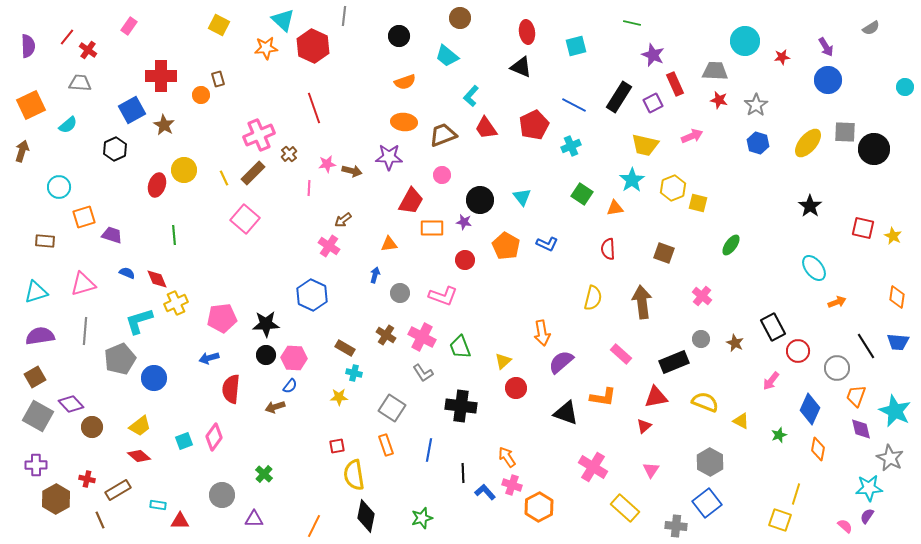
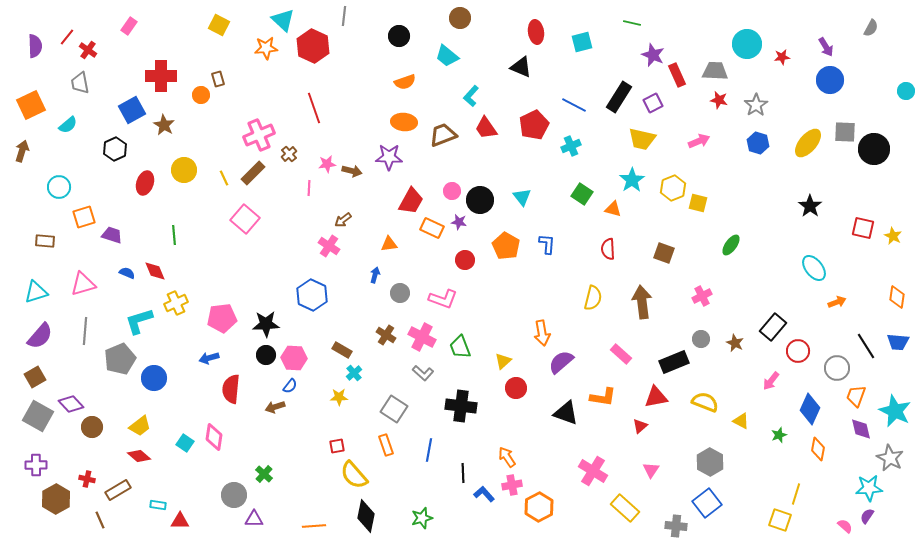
gray semicircle at (871, 28): rotated 30 degrees counterclockwise
red ellipse at (527, 32): moved 9 px right
cyan circle at (745, 41): moved 2 px right, 3 px down
purple semicircle at (28, 46): moved 7 px right
cyan square at (576, 46): moved 6 px right, 4 px up
blue circle at (828, 80): moved 2 px right
gray trapezoid at (80, 83): rotated 105 degrees counterclockwise
red rectangle at (675, 84): moved 2 px right, 9 px up
cyan circle at (905, 87): moved 1 px right, 4 px down
pink arrow at (692, 136): moved 7 px right, 5 px down
yellow trapezoid at (645, 145): moved 3 px left, 6 px up
pink circle at (442, 175): moved 10 px right, 16 px down
red ellipse at (157, 185): moved 12 px left, 2 px up
orange triangle at (615, 208): moved 2 px left, 1 px down; rotated 24 degrees clockwise
purple star at (464, 222): moved 5 px left
orange rectangle at (432, 228): rotated 25 degrees clockwise
blue L-shape at (547, 244): rotated 110 degrees counterclockwise
red diamond at (157, 279): moved 2 px left, 8 px up
pink L-shape at (443, 296): moved 3 px down
pink cross at (702, 296): rotated 24 degrees clockwise
black rectangle at (773, 327): rotated 68 degrees clockwise
purple semicircle at (40, 336): rotated 140 degrees clockwise
brown rectangle at (345, 348): moved 3 px left, 2 px down
cyan cross at (354, 373): rotated 35 degrees clockwise
gray L-shape at (423, 373): rotated 15 degrees counterclockwise
gray square at (392, 408): moved 2 px right, 1 px down
red triangle at (644, 426): moved 4 px left
pink diamond at (214, 437): rotated 28 degrees counterclockwise
cyan square at (184, 441): moved 1 px right, 2 px down; rotated 36 degrees counterclockwise
pink cross at (593, 467): moved 4 px down
yellow semicircle at (354, 475): rotated 32 degrees counterclockwise
pink cross at (512, 485): rotated 30 degrees counterclockwise
blue L-shape at (485, 492): moved 1 px left, 2 px down
gray circle at (222, 495): moved 12 px right
orange line at (314, 526): rotated 60 degrees clockwise
